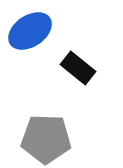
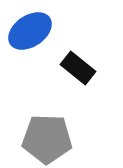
gray pentagon: moved 1 px right
